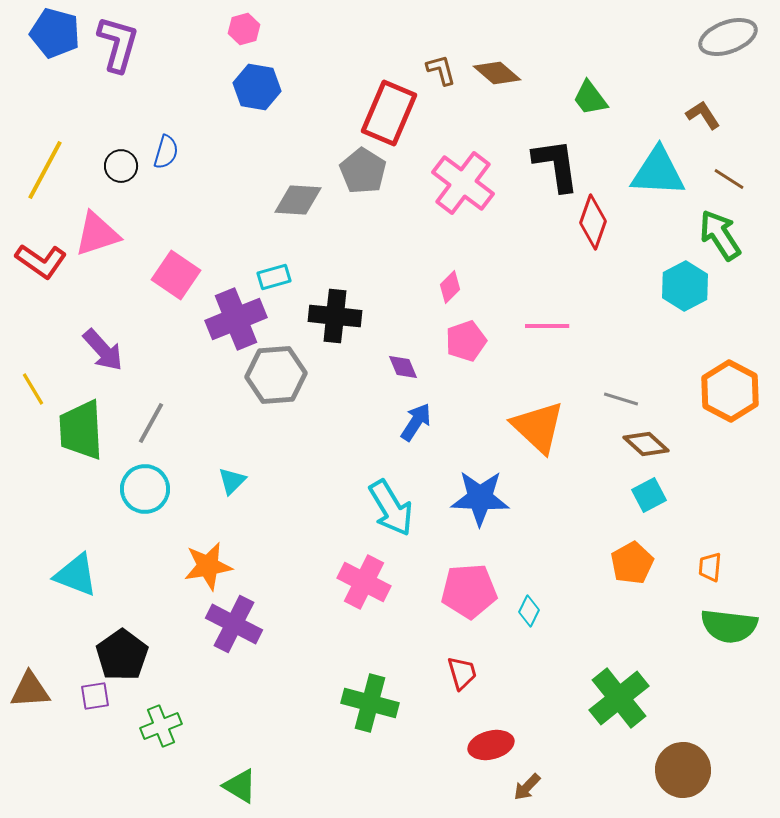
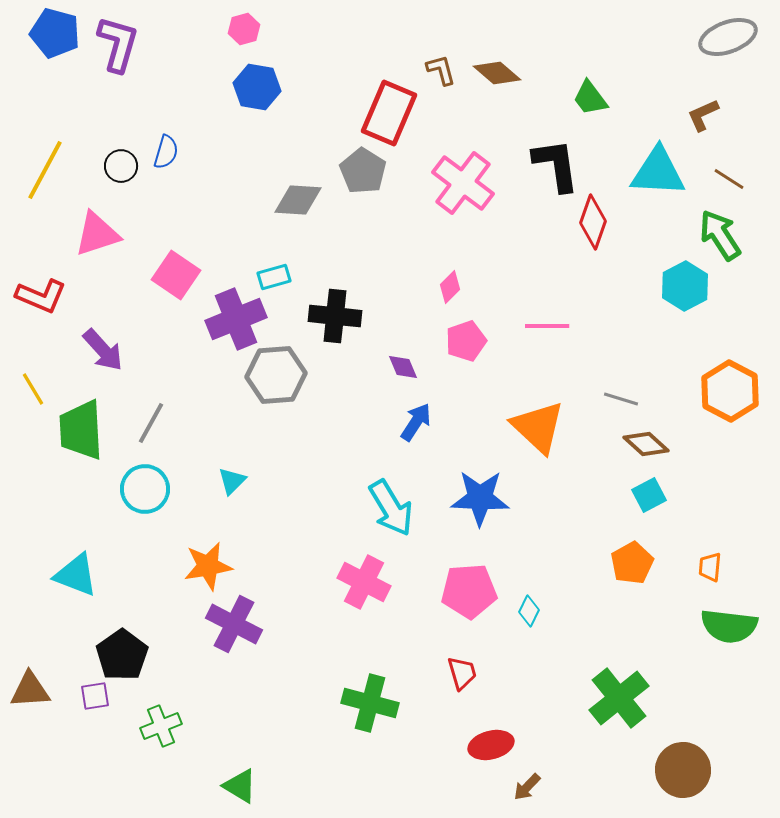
brown L-shape at (703, 115): rotated 81 degrees counterclockwise
red L-shape at (41, 261): moved 35 px down; rotated 12 degrees counterclockwise
